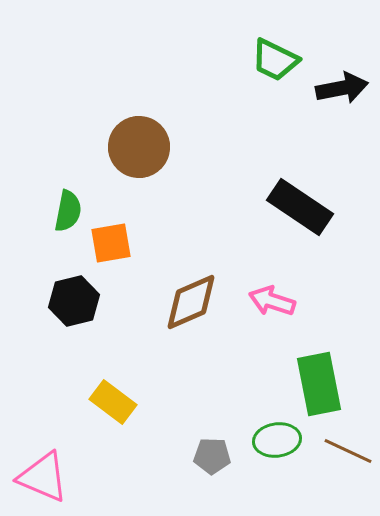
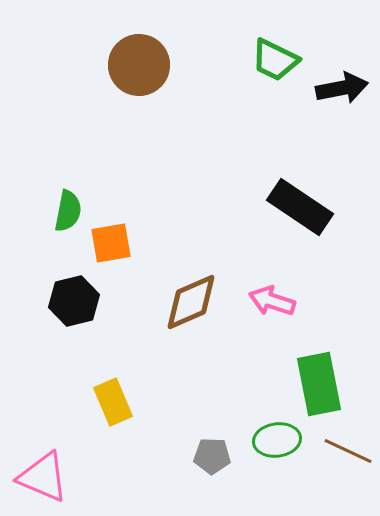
brown circle: moved 82 px up
yellow rectangle: rotated 30 degrees clockwise
